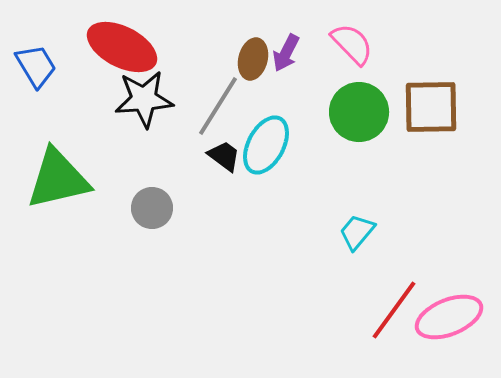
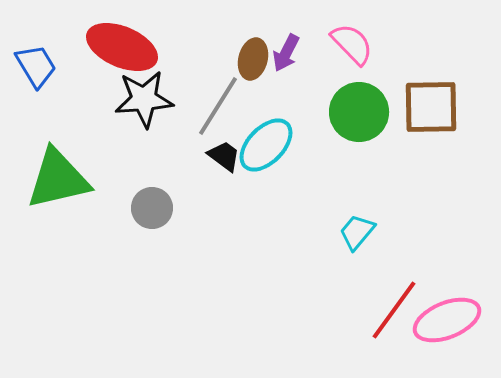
red ellipse: rotated 4 degrees counterclockwise
cyan ellipse: rotated 16 degrees clockwise
pink ellipse: moved 2 px left, 3 px down
